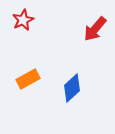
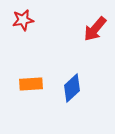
red star: rotated 15 degrees clockwise
orange rectangle: moved 3 px right, 5 px down; rotated 25 degrees clockwise
